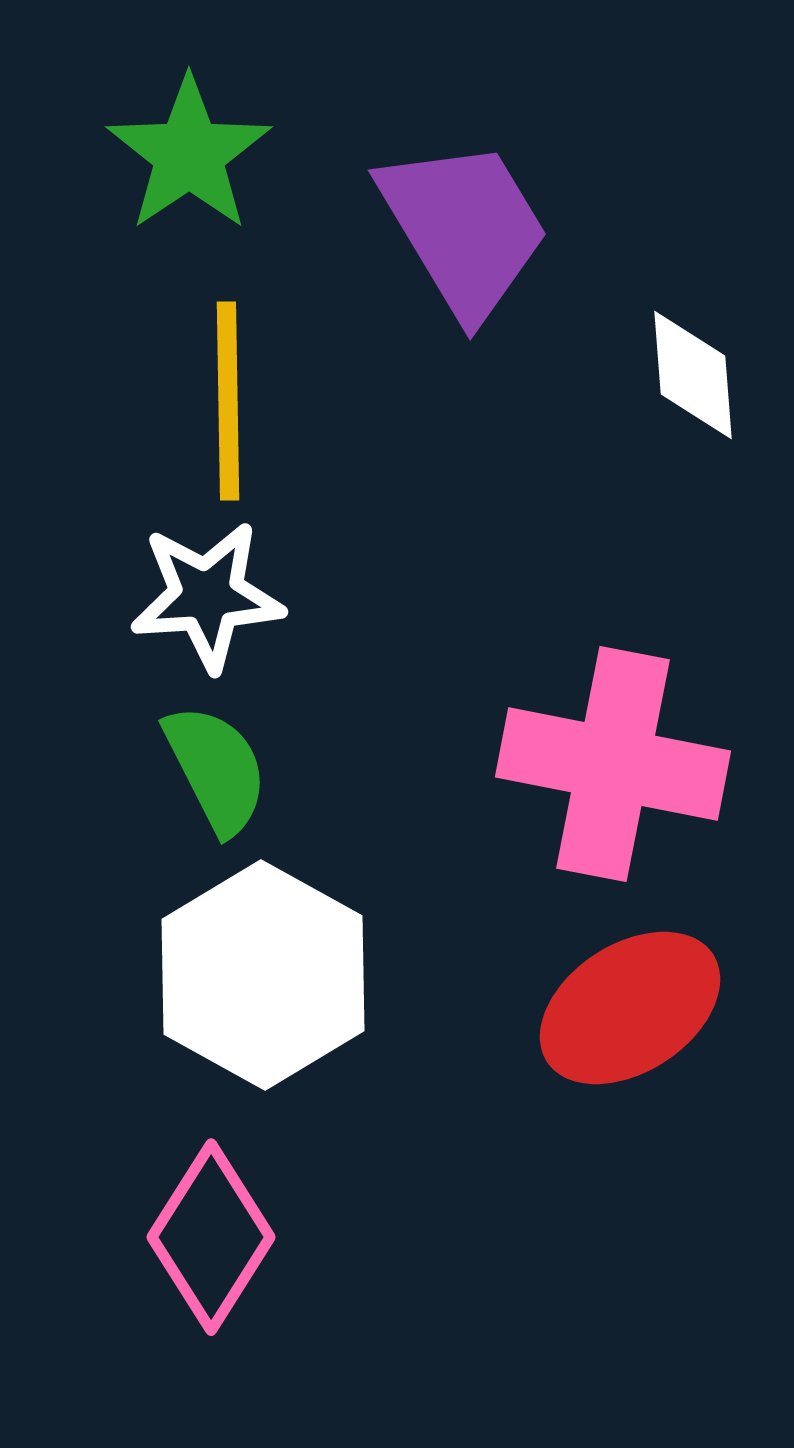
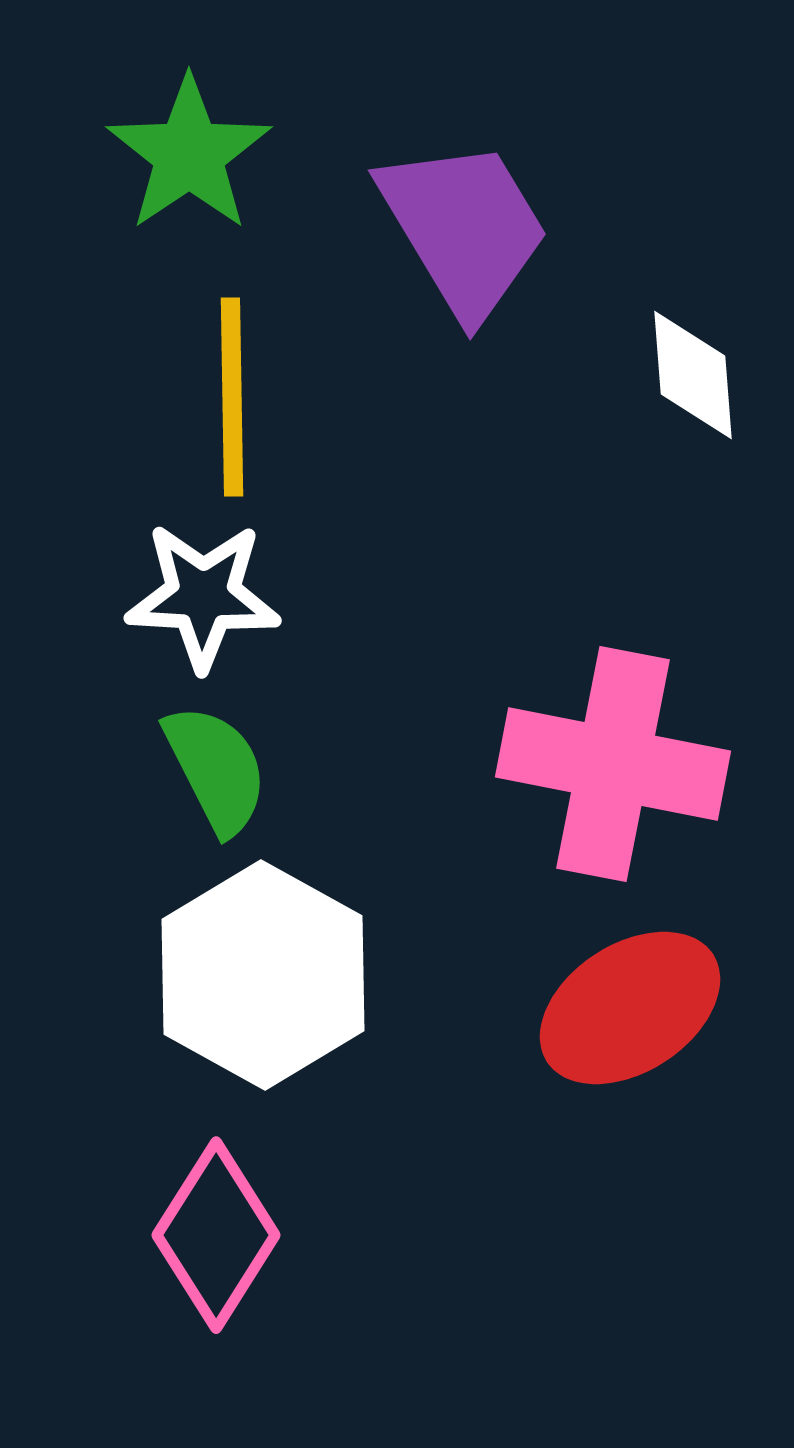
yellow line: moved 4 px right, 4 px up
white star: moved 4 px left; rotated 7 degrees clockwise
pink diamond: moved 5 px right, 2 px up
